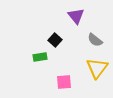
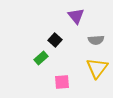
gray semicircle: moved 1 px right; rotated 42 degrees counterclockwise
green rectangle: moved 1 px right, 1 px down; rotated 32 degrees counterclockwise
pink square: moved 2 px left
